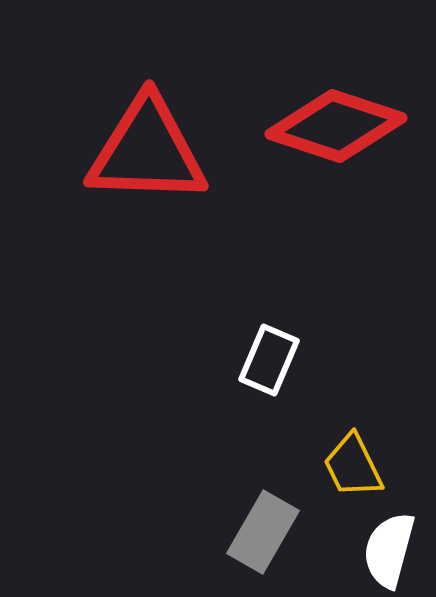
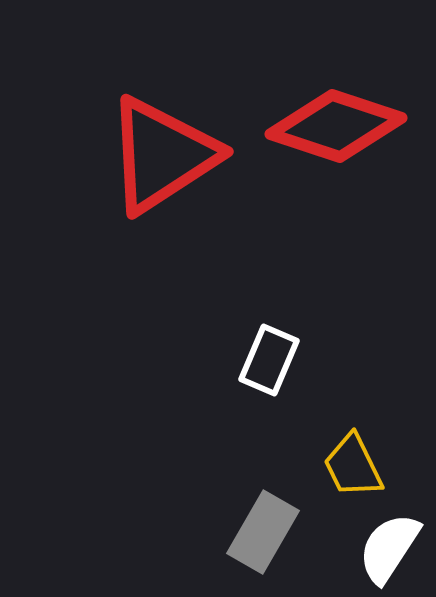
red triangle: moved 15 px right, 4 px down; rotated 35 degrees counterclockwise
white semicircle: moved 2 px up; rotated 18 degrees clockwise
